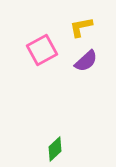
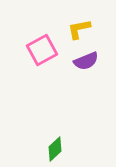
yellow L-shape: moved 2 px left, 2 px down
purple semicircle: rotated 20 degrees clockwise
